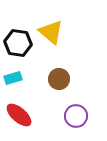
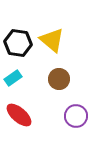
yellow triangle: moved 1 px right, 8 px down
cyan rectangle: rotated 18 degrees counterclockwise
